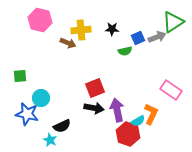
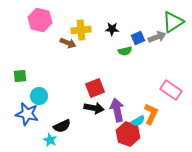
cyan circle: moved 2 px left, 2 px up
